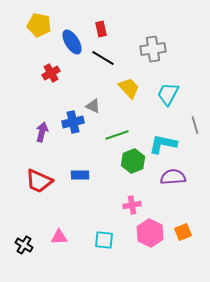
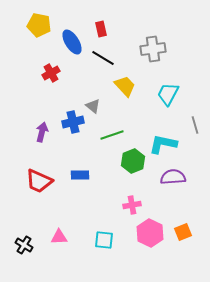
yellow trapezoid: moved 4 px left, 2 px up
gray triangle: rotated 14 degrees clockwise
green line: moved 5 px left
